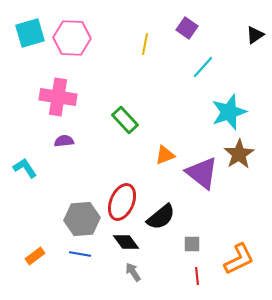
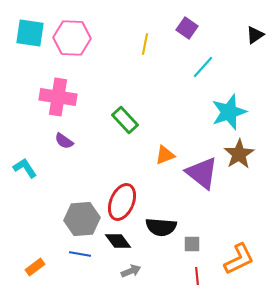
cyan square: rotated 24 degrees clockwise
purple semicircle: rotated 138 degrees counterclockwise
black semicircle: moved 10 px down; rotated 44 degrees clockwise
black diamond: moved 8 px left, 1 px up
orange rectangle: moved 11 px down
gray arrow: moved 2 px left, 1 px up; rotated 102 degrees clockwise
